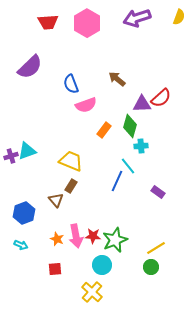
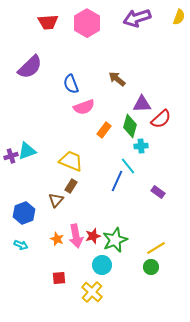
red semicircle: moved 21 px down
pink semicircle: moved 2 px left, 2 px down
brown triangle: rotated 21 degrees clockwise
red star: rotated 21 degrees counterclockwise
red square: moved 4 px right, 9 px down
